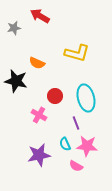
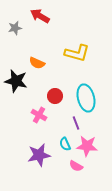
gray star: moved 1 px right
